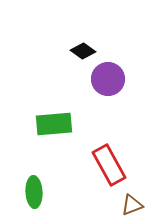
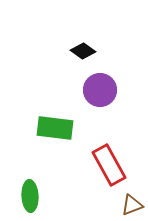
purple circle: moved 8 px left, 11 px down
green rectangle: moved 1 px right, 4 px down; rotated 12 degrees clockwise
green ellipse: moved 4 px left, 4 px down
